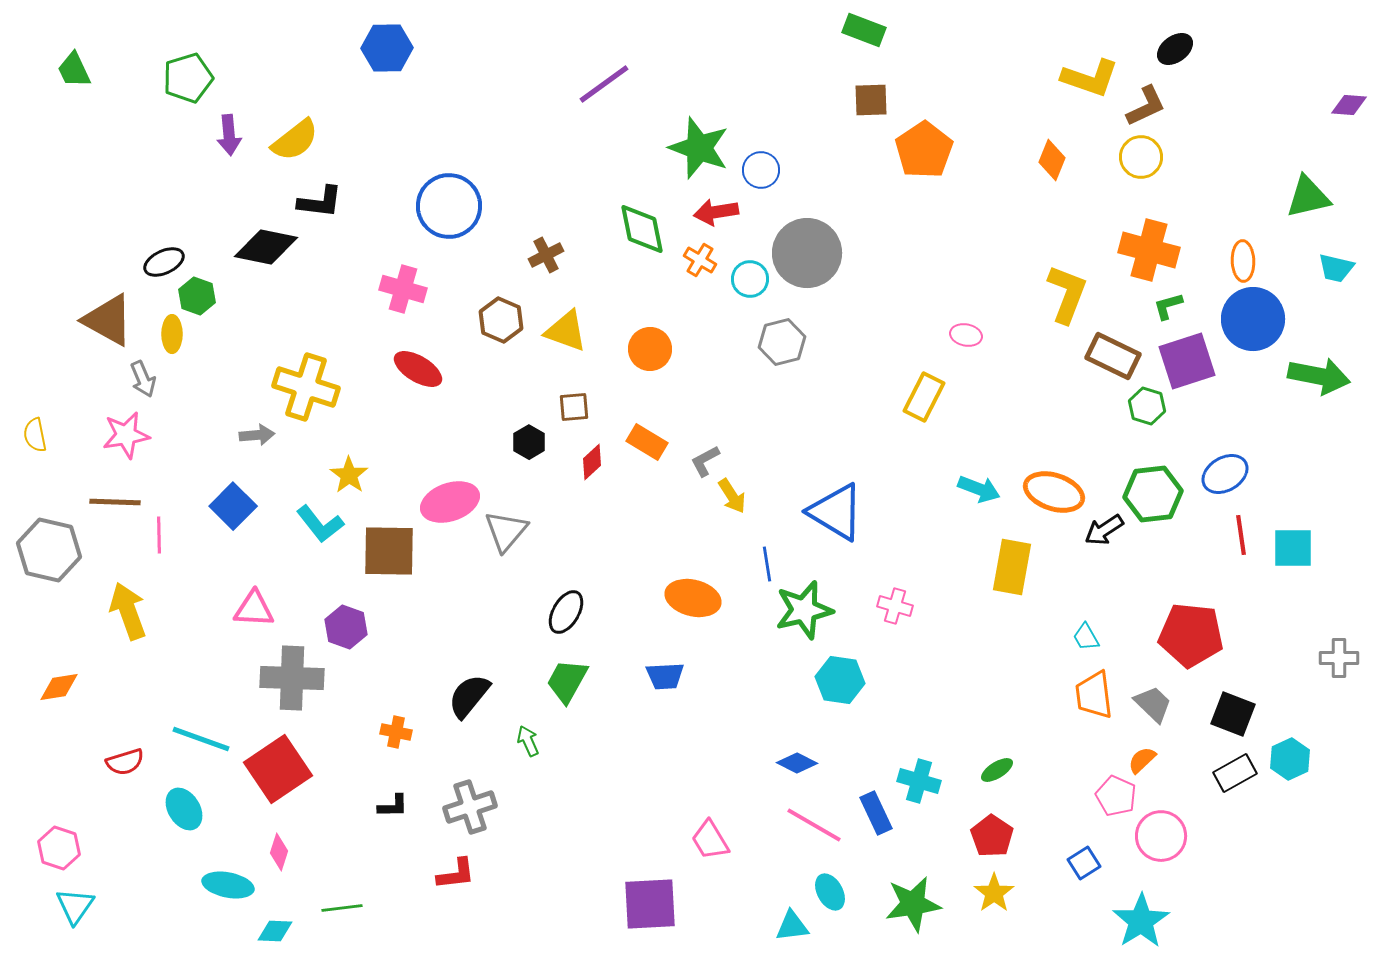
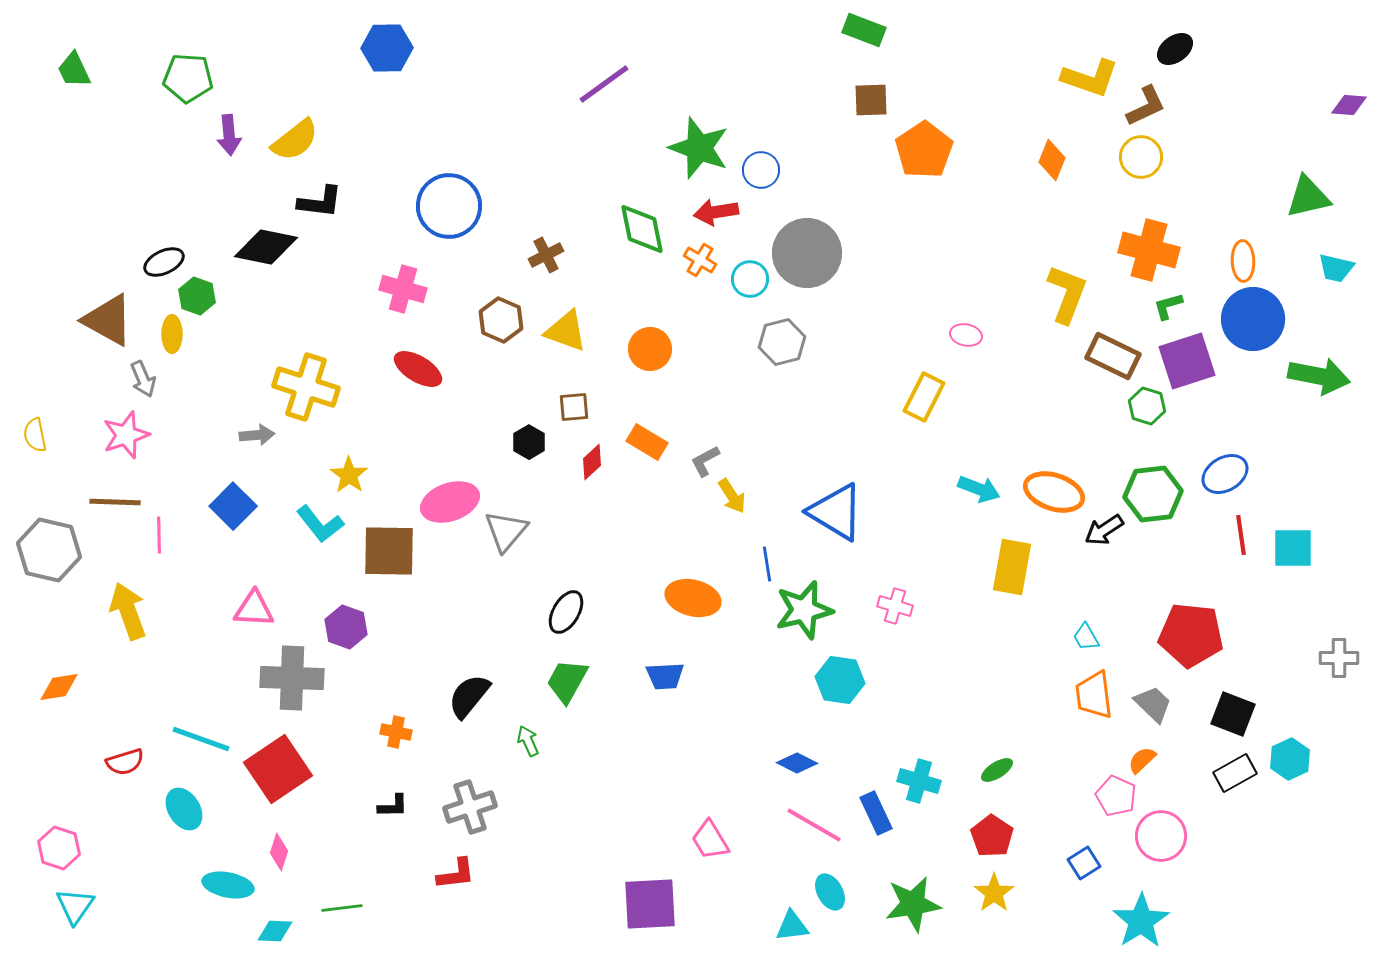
green pentagon at (188, 78): rotated 21 degrees clockwise
pink star at (126, 435): rotated 9 degrees counterclockwise
